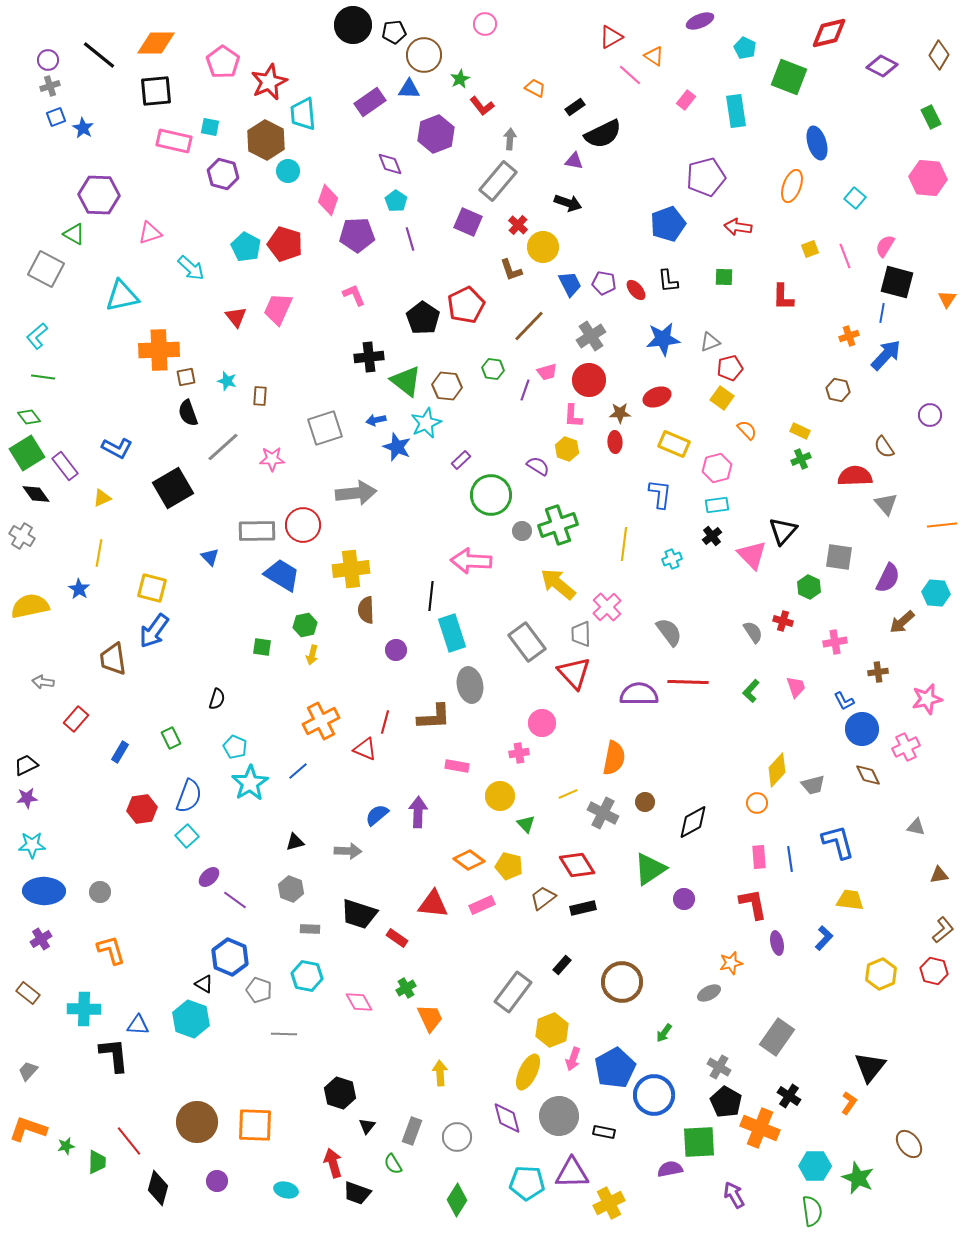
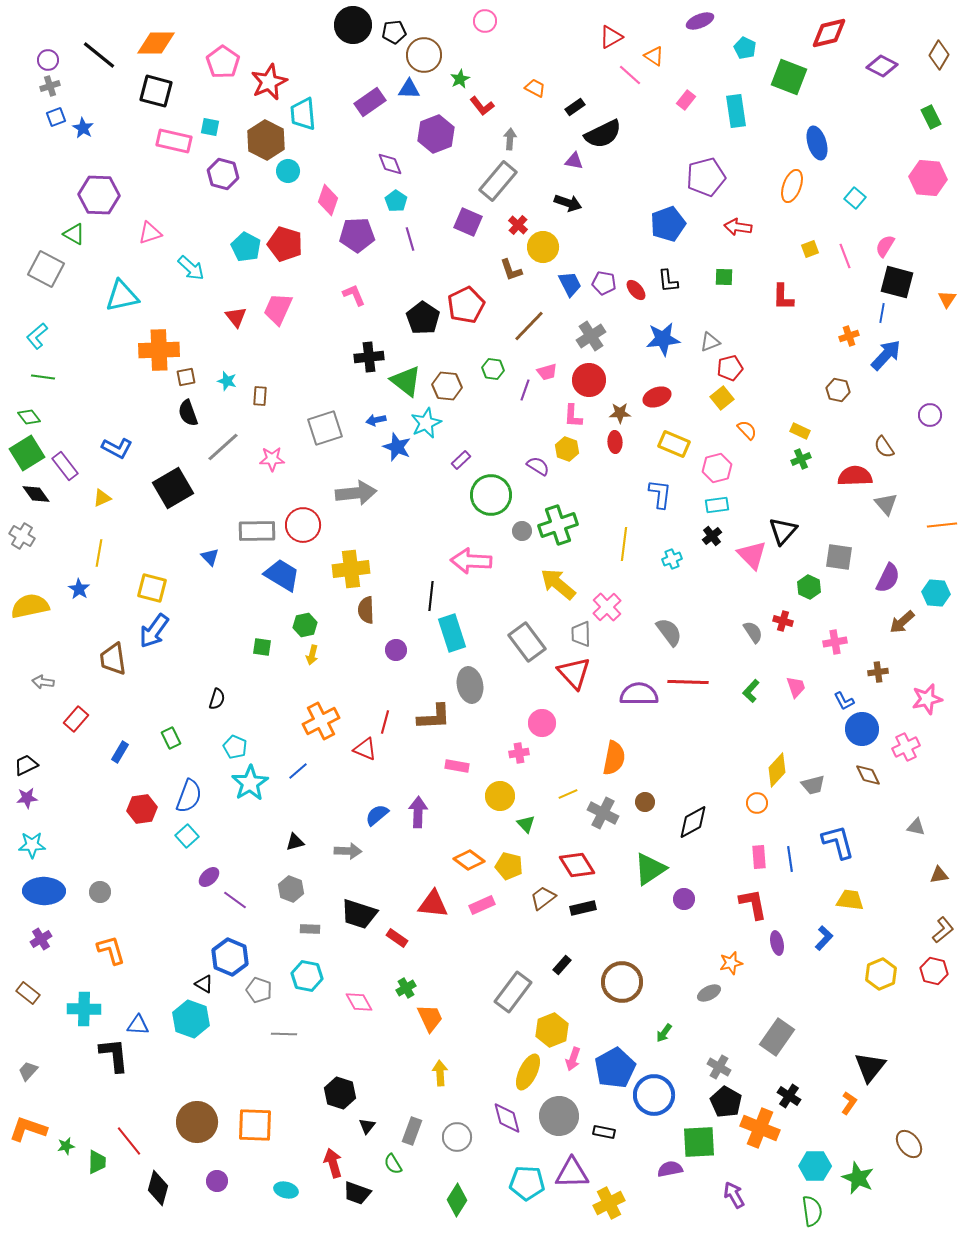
pink circle at (485, 24): moved 3 px up
black square at (156, 91): rotated 20 degrees clockwise
yellow square at (722, 398): rotated 15 degrees clockwise
